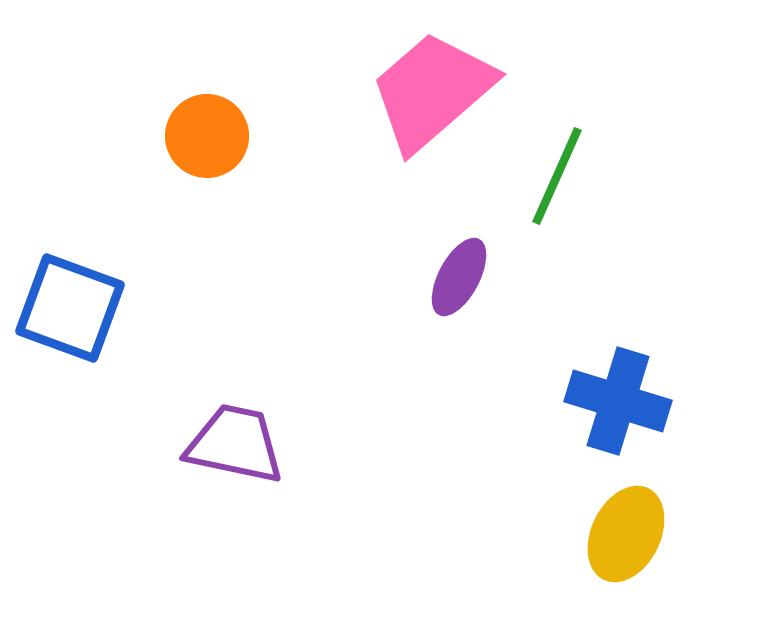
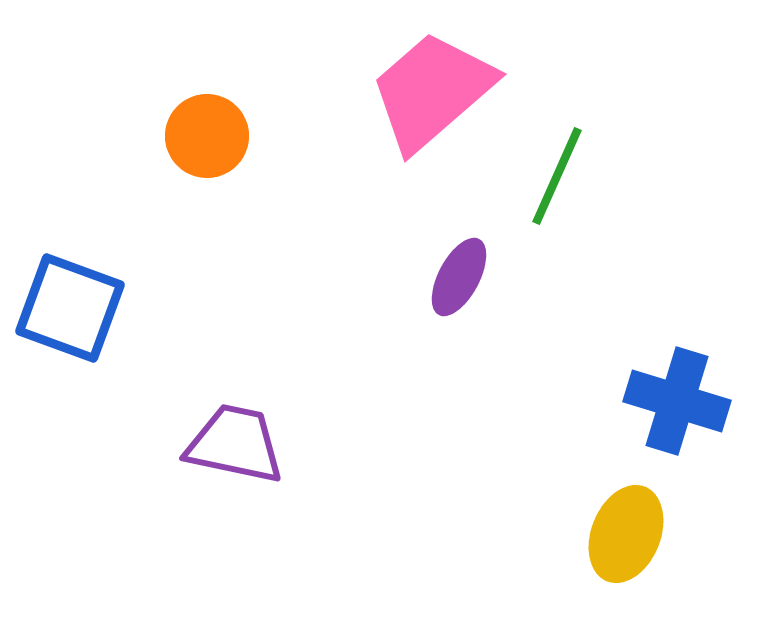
blue cross: moved 59 px right
yellow ellipse: rotated 4 degrees counterclockwise
